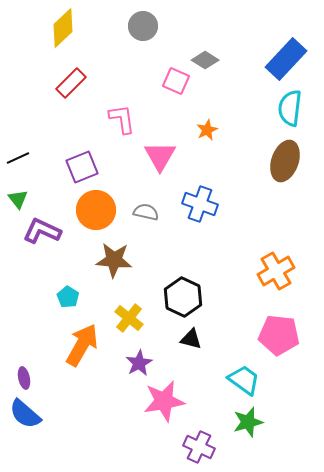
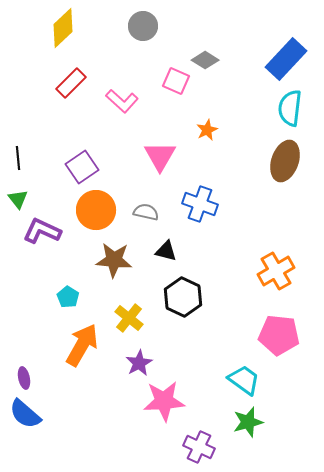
pink L-shape: moved 18 px up; rotated 140 degrees clockwise
black line: rotated 70 degrees counterclockwise
purple square: rotated 12 degrees counterclockwise
black triangle: moved 25 px left, 88 px up
pink star: rotated 6 degrees clockwise
